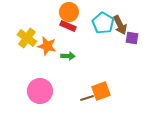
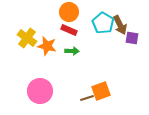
red rectangle: moved 1 px right, 4 px down
green arrow: moved 4 px right, 5 px up
